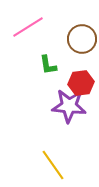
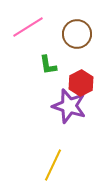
brown circle: moved 5 px left, 5 px up
red hexagon: rotated 20 degrees counterclockwise
purple star: rotated 12 degrees clockwise
yellow line: rotated 60 degrees clockwise
